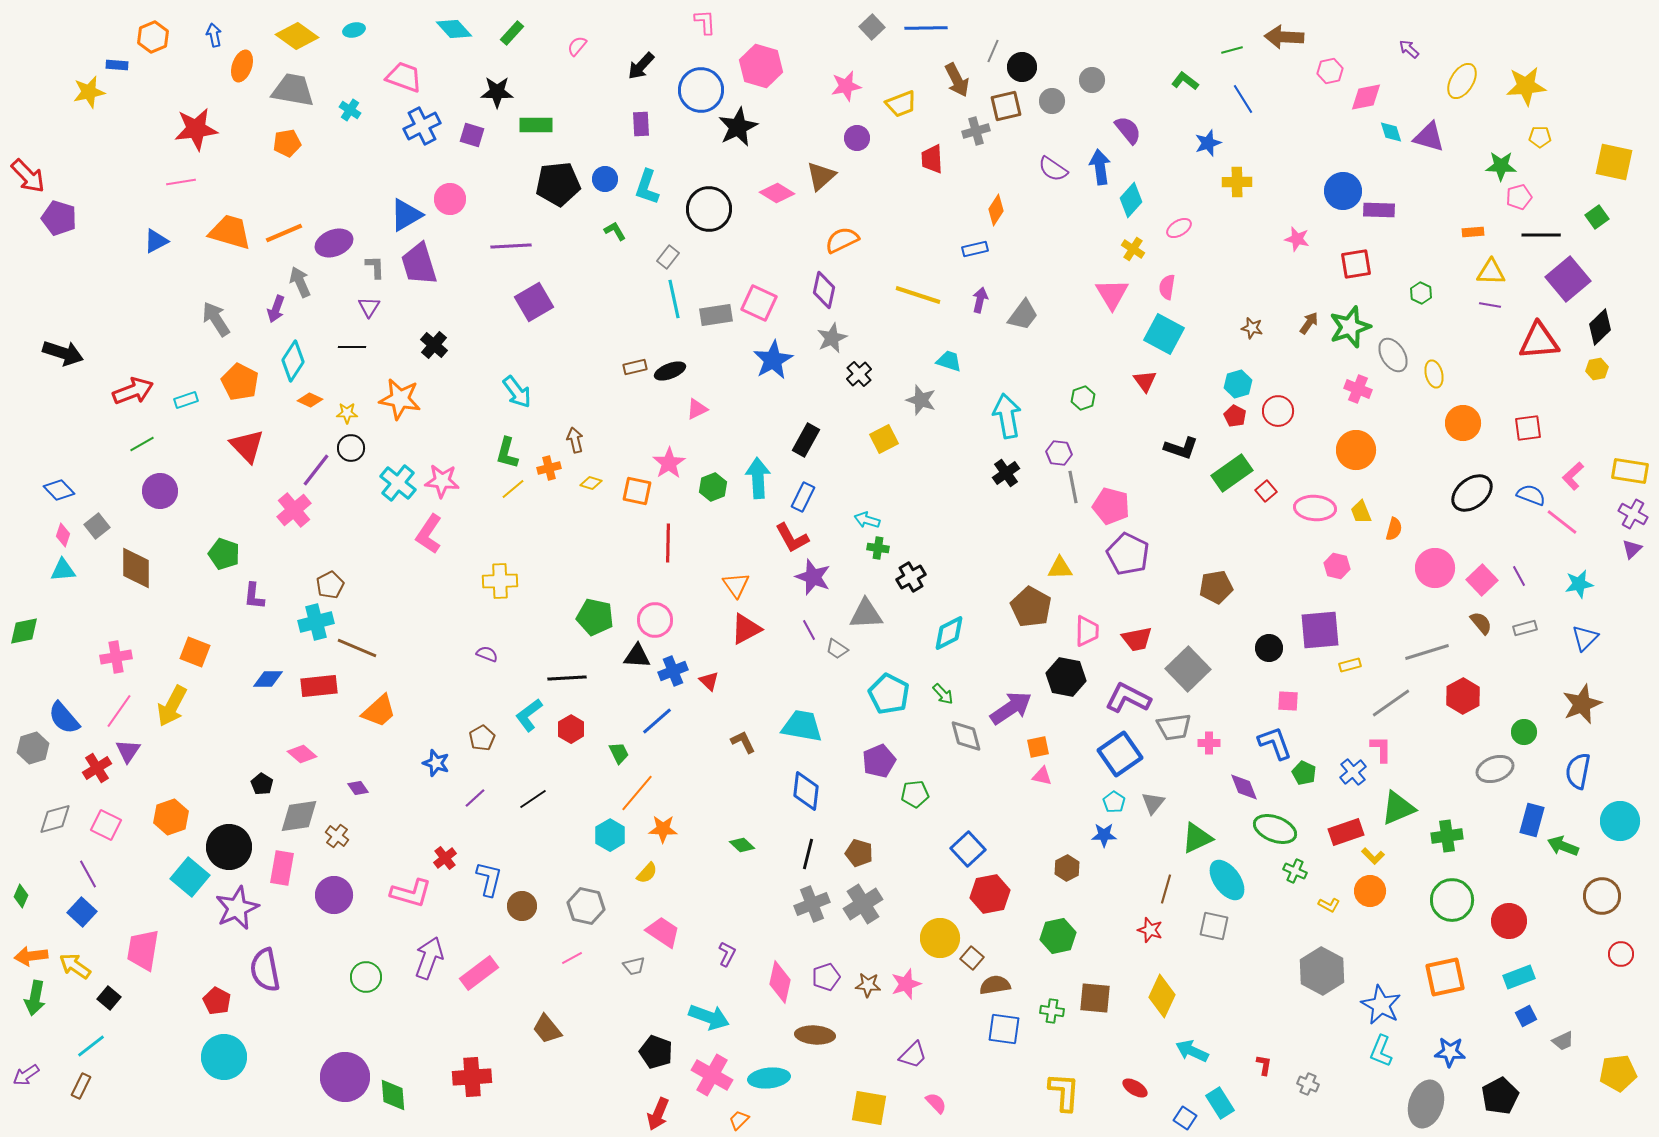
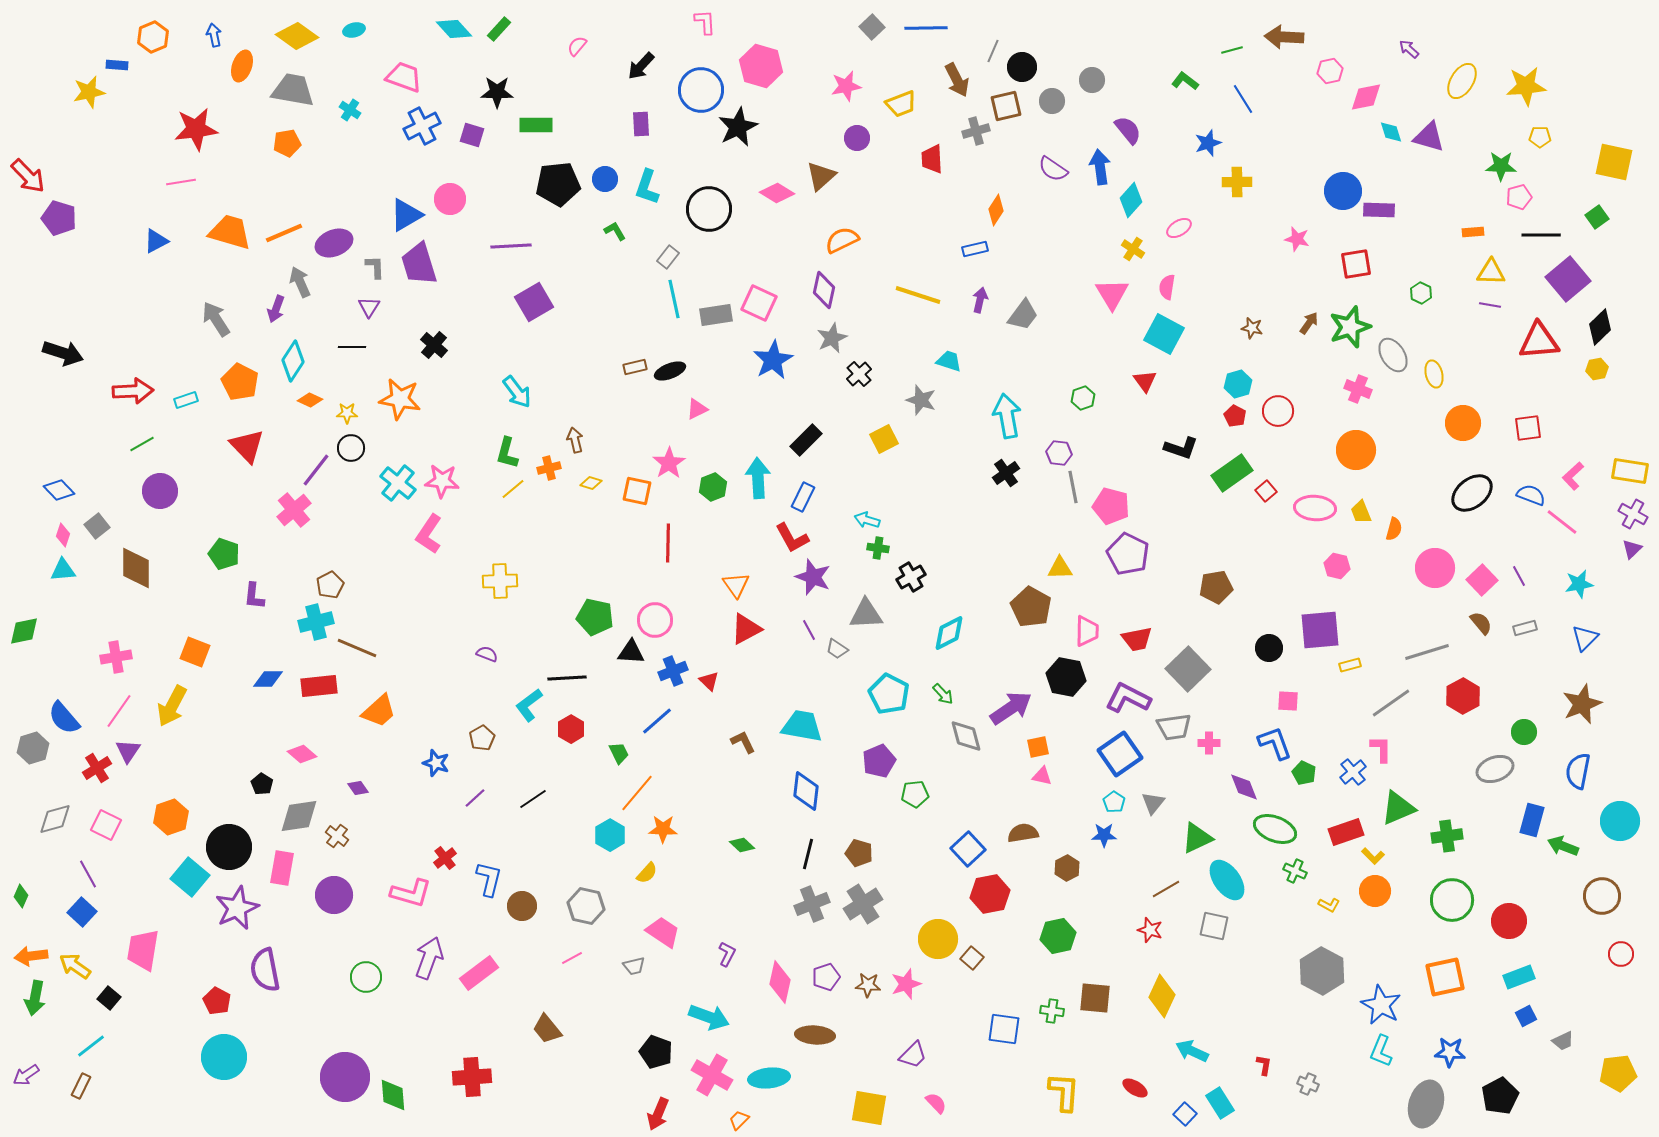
green rectangle at (512, 33): moved 13 px left, 4 px up
red arrow at (133, 391): rotated 18 degrees clockwise
black rectangle at (806, 440): rotated 16 degrees clockwise
black triangle at (637, 656): moved 6 px left, 4 px up
cyan L-shape at (529, 715): moved 10 px up
brown line at (1166, 889): rotated 44 degrees clockwise
orange circle at (1370, 891): moved 5 px right
yellow circle at (940, 938): moved 2 px left, 1 px down
brown semicircle at (995, 985): moved 28 px right, 152 px up
blue square at (1185, 1118): moved 4 px up; rotated 10 degrees clockwise
